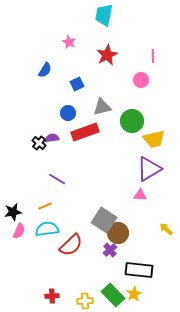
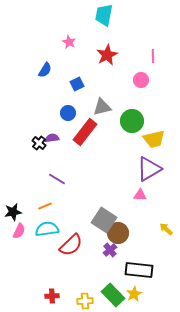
red rectangle: rotated 32 degrees counterclockwise
